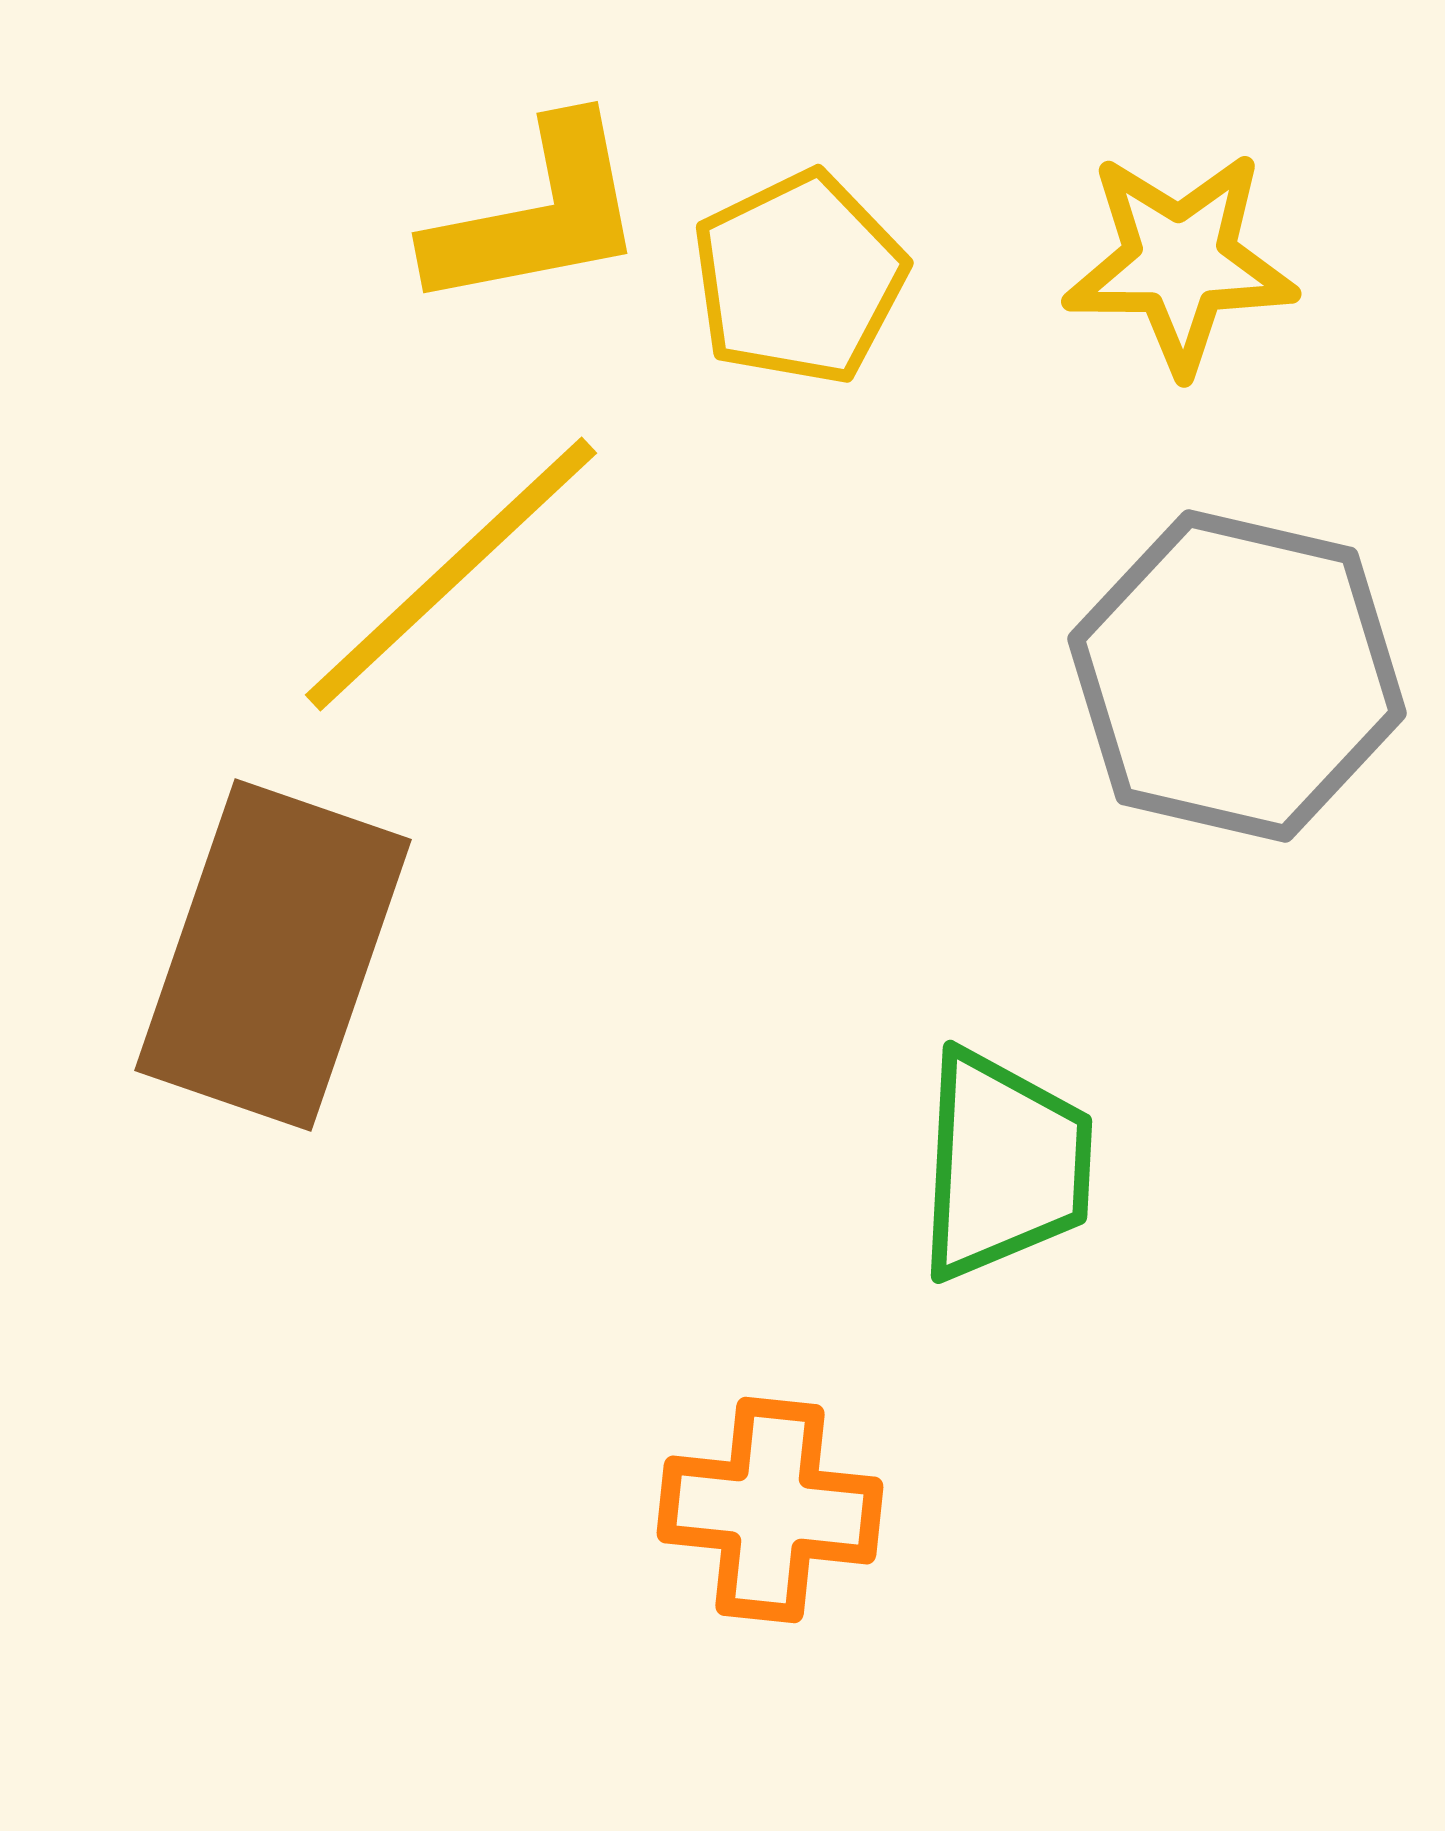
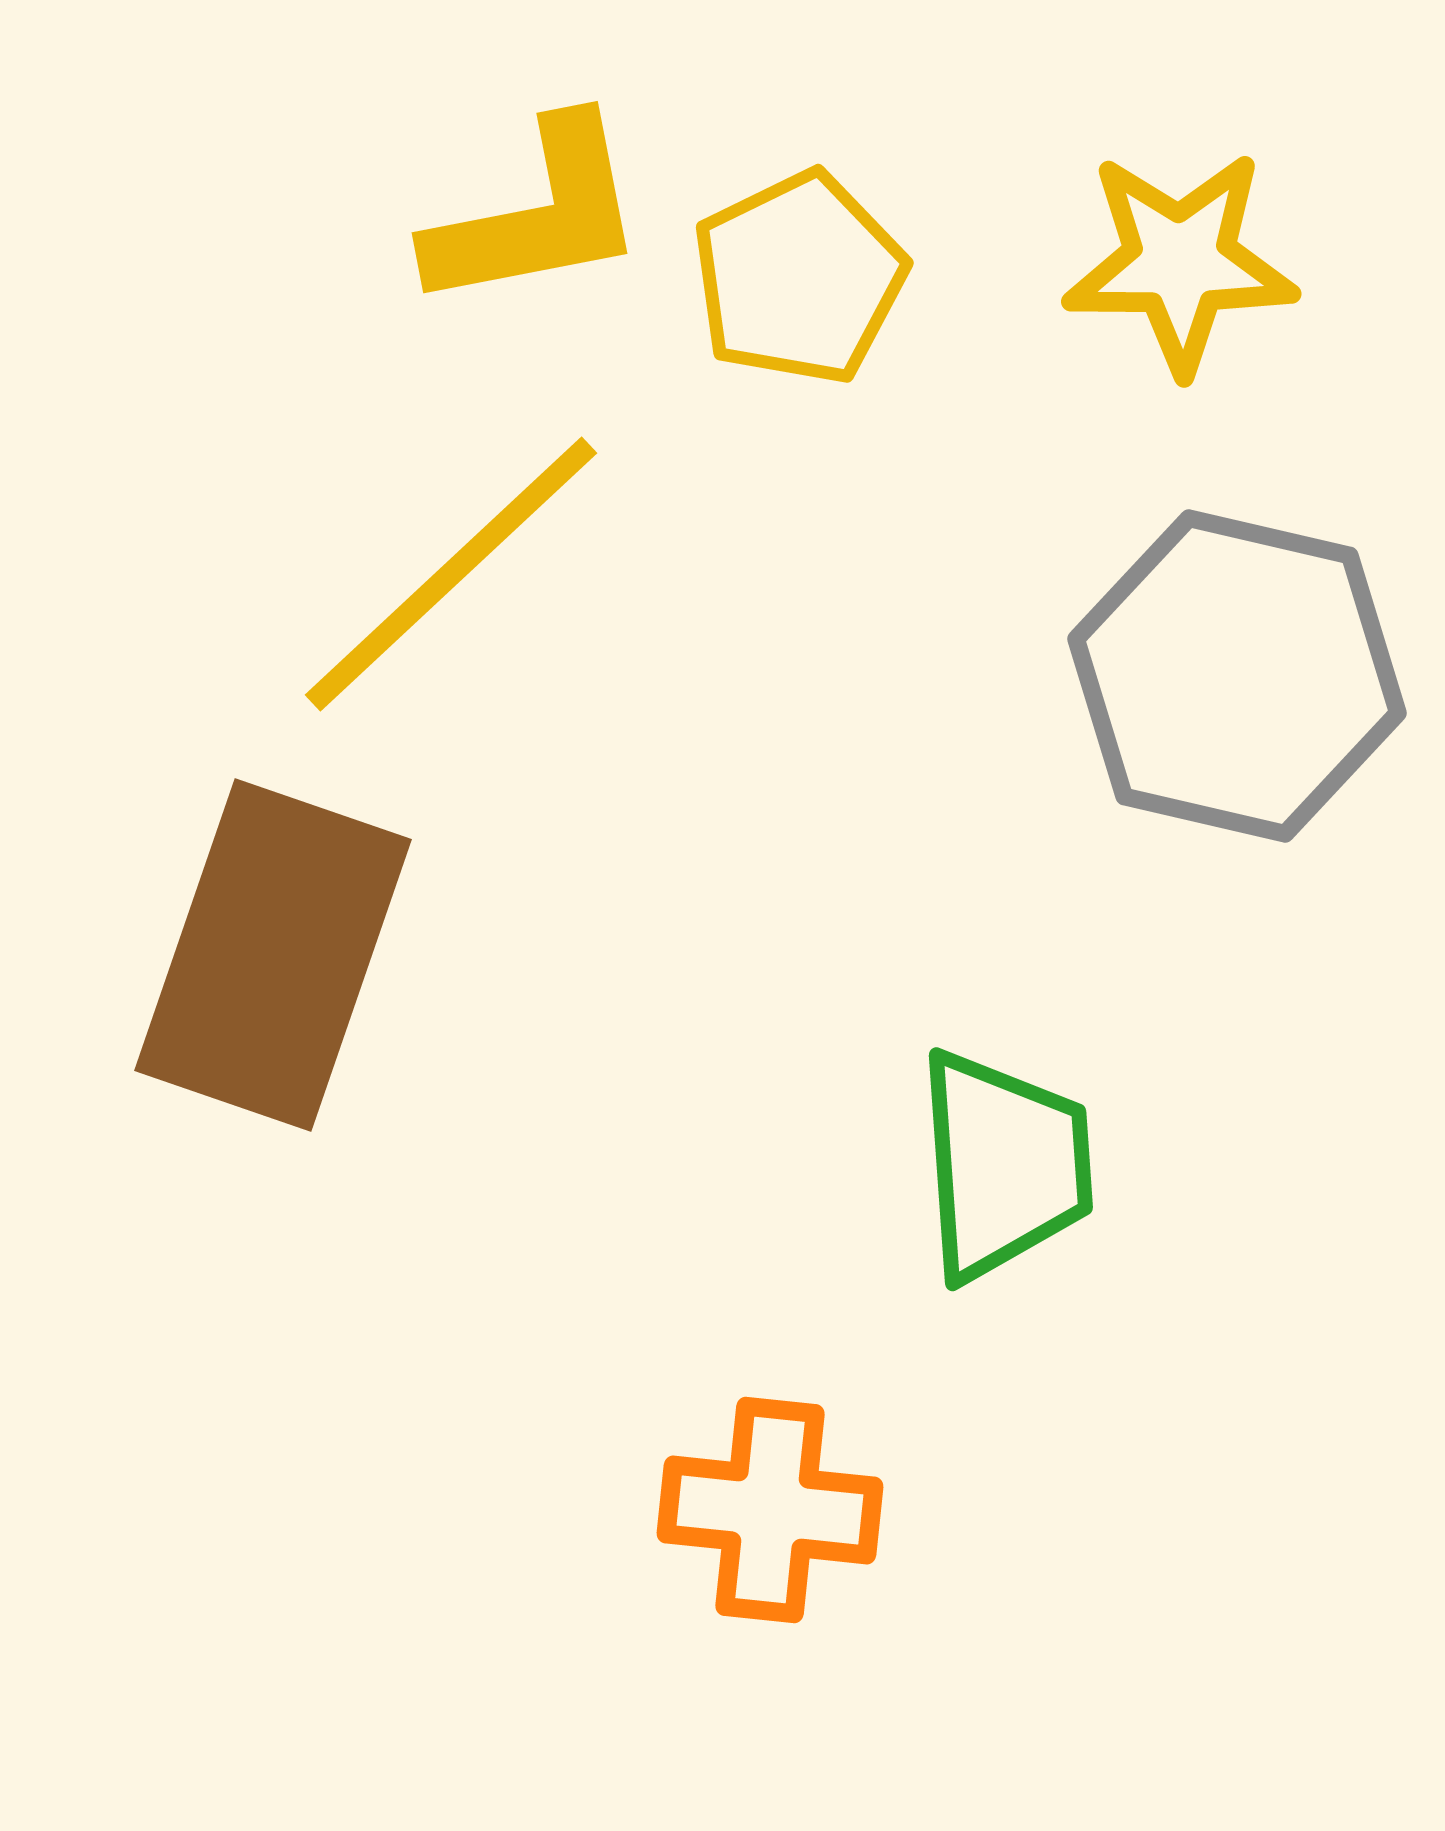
green trapezoid: rotated 7 degrees counterclockwise
